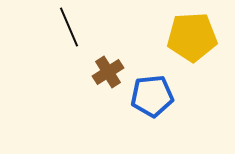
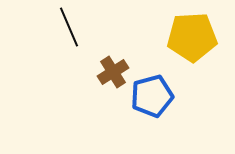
brown cross: moved 5 px right
blue pentagon: rotated 9 degrees counterclockwise
